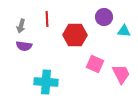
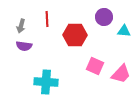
pink square: moved 2 px down
pink trapezoid: rotated 70 degrees clockwise
